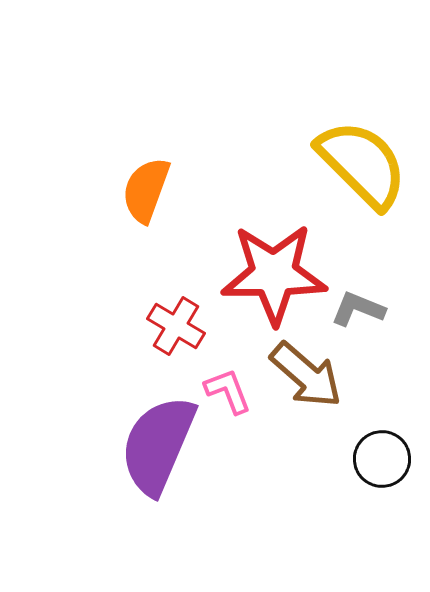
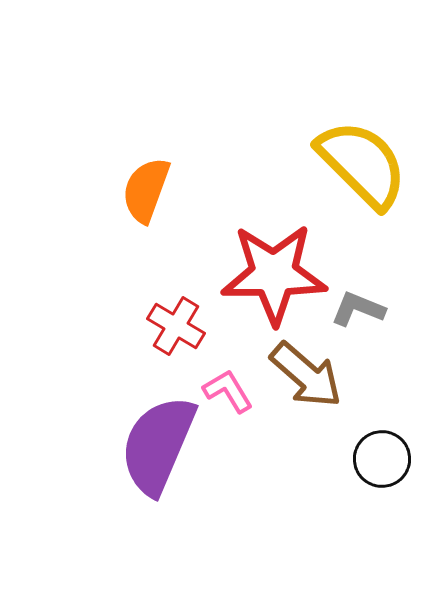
pink L-shape: rotated 10 degrees counterclockwise
